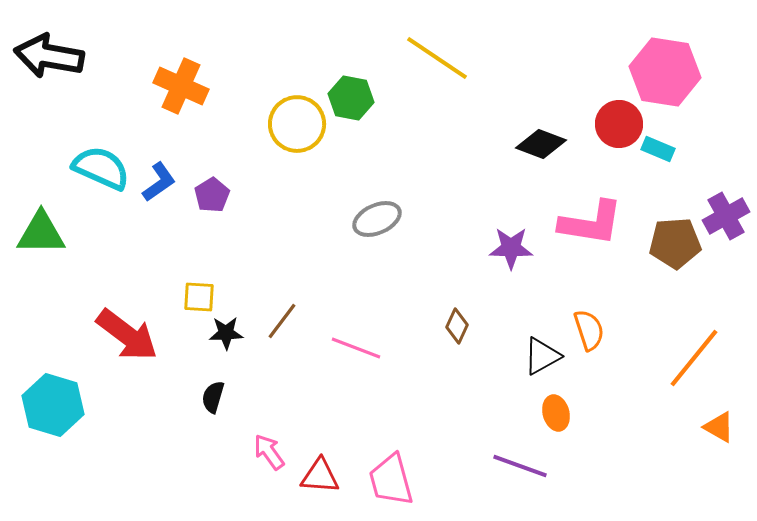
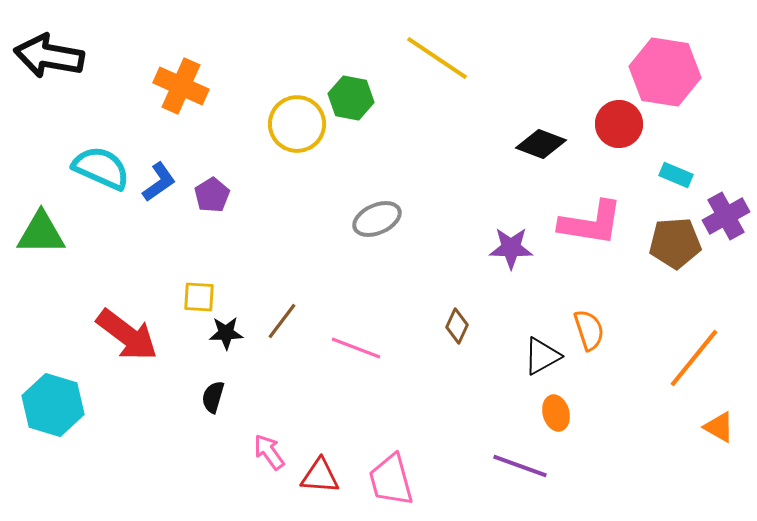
cyan rectangle: moved 18 px right, 26 px down
